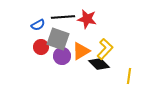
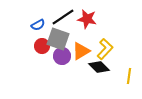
black line: rotated 30 degrees counterclockwise
red circle: moved 1 px right, 1 px up
black diamond: moved 3 px down
